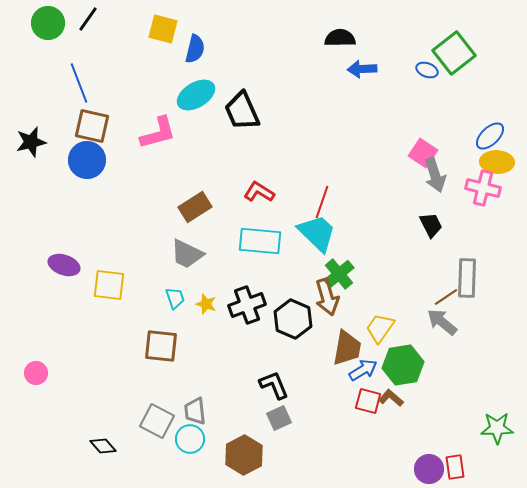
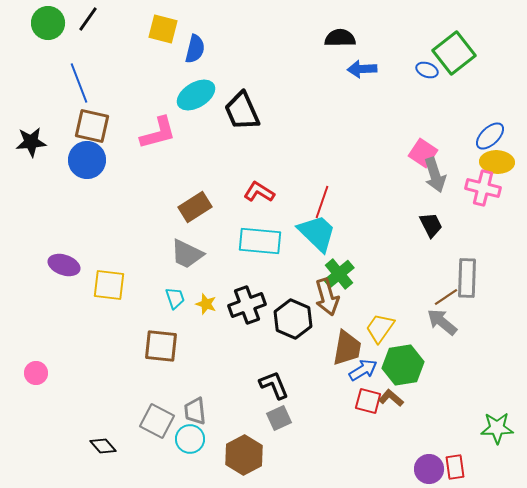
black star at (31, 142): rotated 8 degrees clockwise
